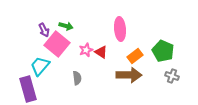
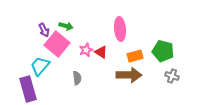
green pentagon: rotated 10 degrees counterclockwise
orange rectangle: rotated 21 degrees clockwise
